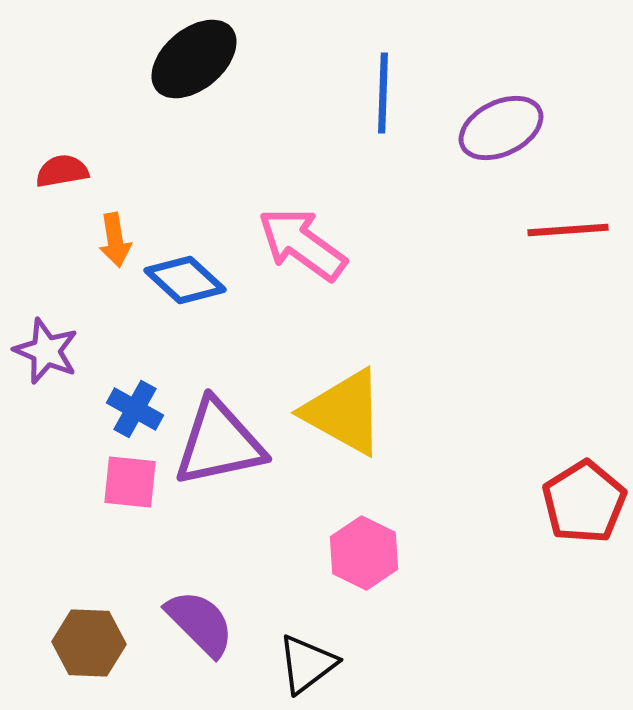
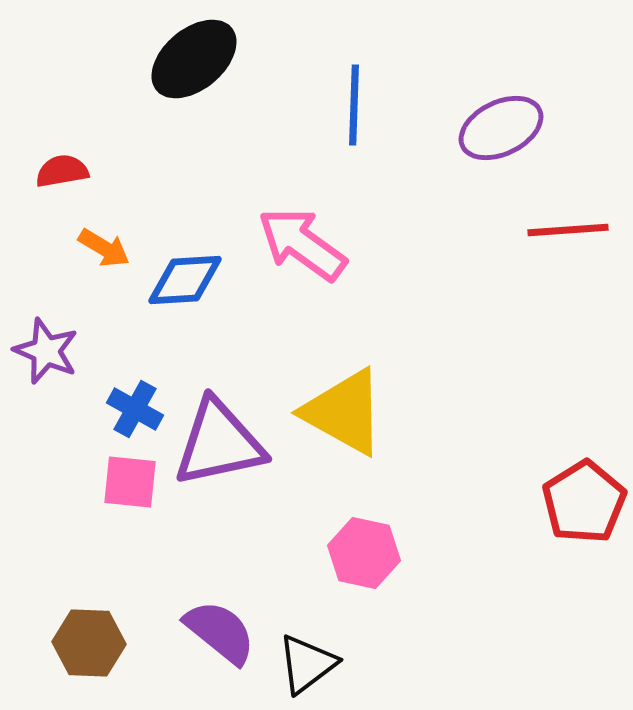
blue line: moved 29 px left, 12 px down
orange arrow: moved 11 px left, 8 px down; rotated 50 degrees counterclockwise
blue diamond: rotated 46 degrees counterclockwise
pink hexagon: rotated 14 degrees counterclockwise
purple semicircle: moved 20 px right, 9 px down; rotated 6 degrees counterclockwise
